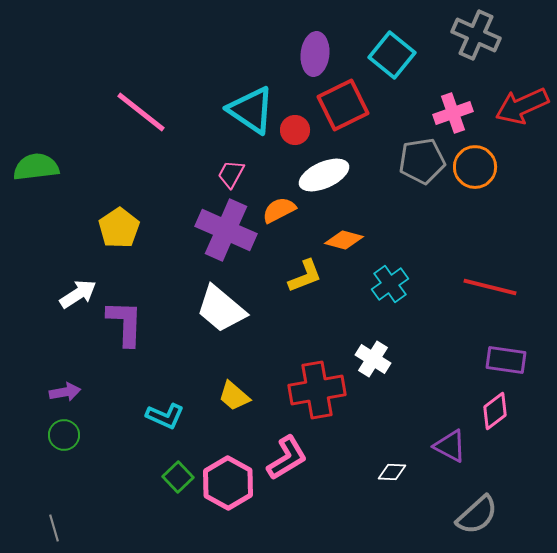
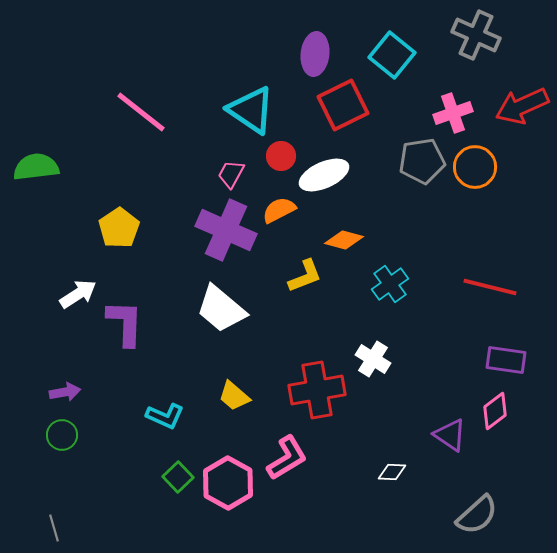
red circle: moved 14 px left, 26 px down
green circle: moved 2 px left
purple triangle: moved 11 px up; rotated 6 degrees clockwise
